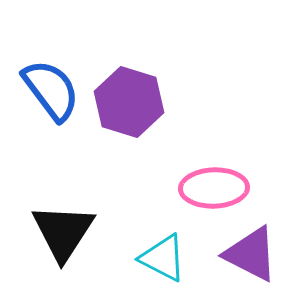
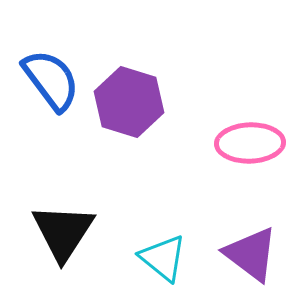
blue semicircle: moved 10 px up
pink ellipse: moved 36 px right, 45 px up
purple triangle: rotated 10 degrees clockwise
cyan triangle: rotated 12 degrees clockwise
